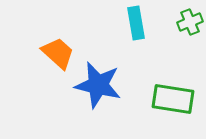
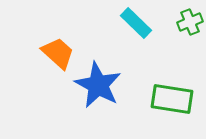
cyan rectangle: rotated 36 degrees counterclockwise
blue star: rotated 15 degrees clockwise
green rectangle: moved 1 px left
